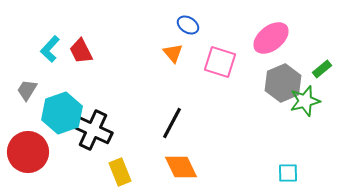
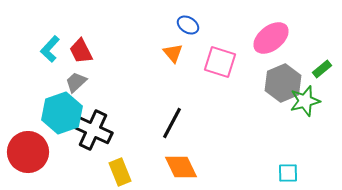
gray trapezoid: moved 49 px right, 8 px up; rotated 15 degrees clockwise
